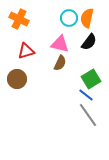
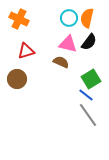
pink triangle: moved 8 px right
brown semicircle: moved 1 px right, 1 px up; rotated 91 degrees counterclockwise
